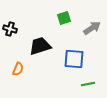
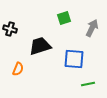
gray arrow: rotated 30 degrees counterclockwise
